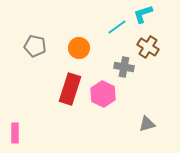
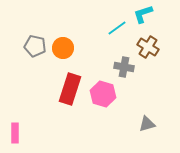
cyan line: moved 1 px down
orange circle: moved 16 px left
pink hexagon: rotated 10 degrees counterclockwise
